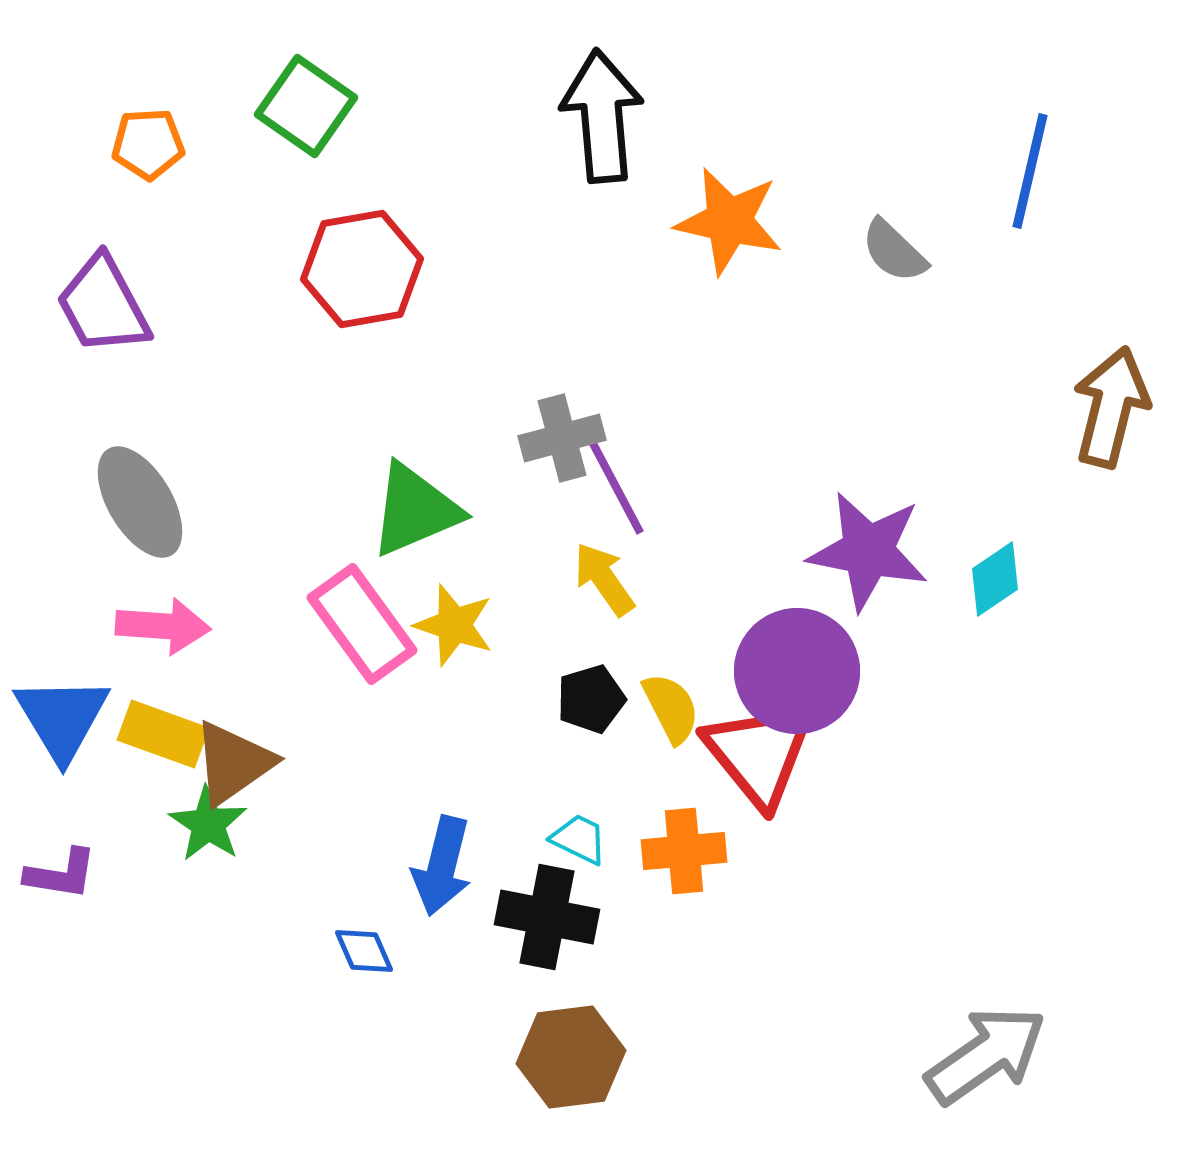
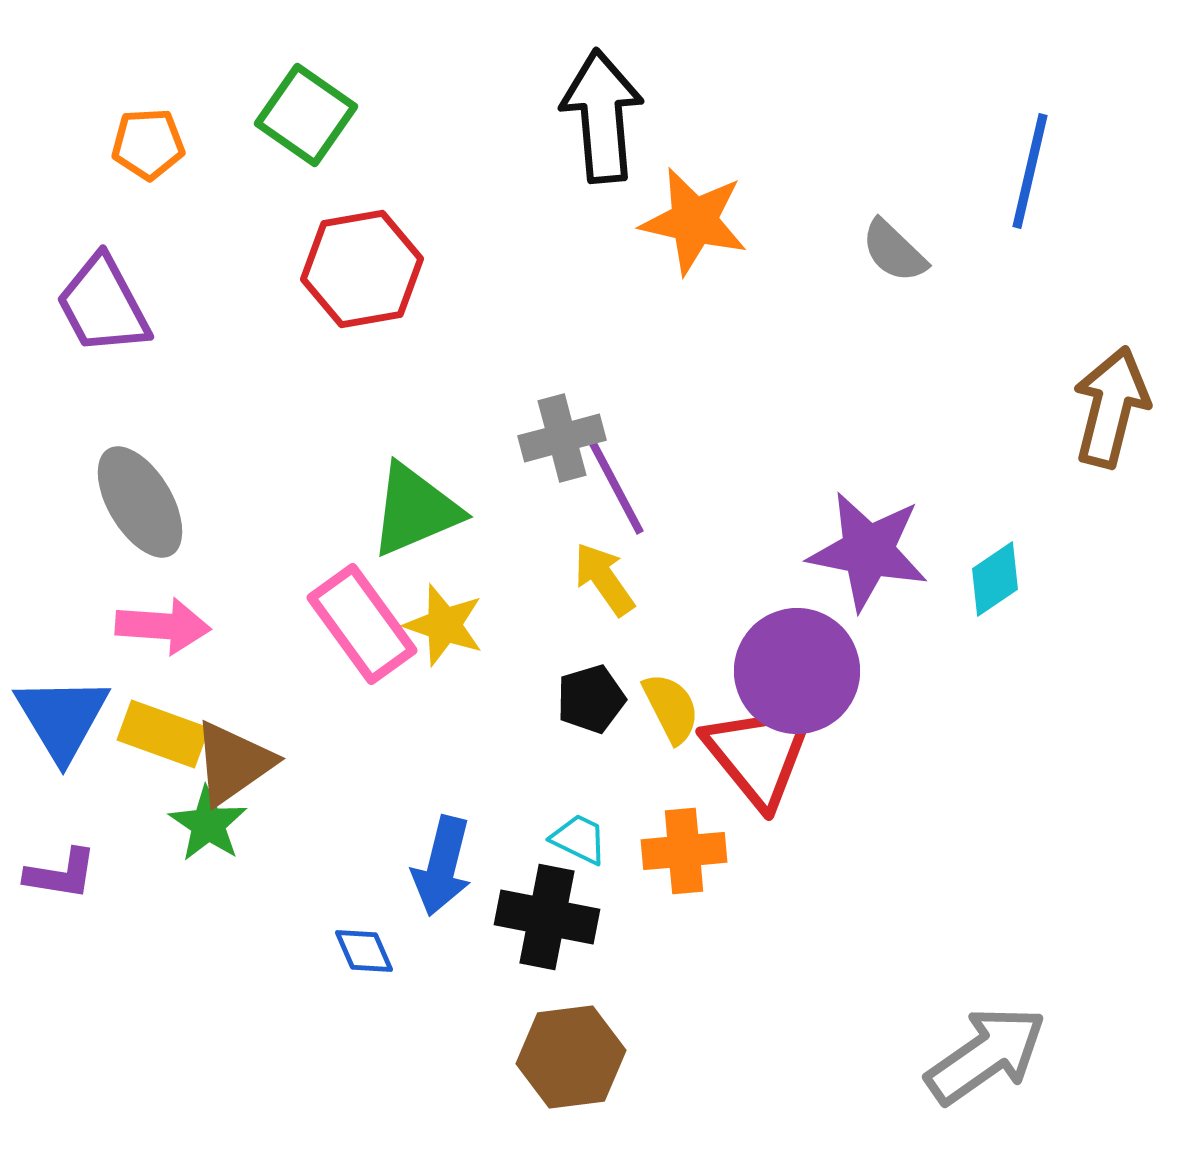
green square: moved 9 px down
orange star: moved 35 px left
yellow star: moved 10 px left
